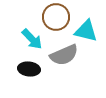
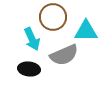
brown circle: moved 3 px left
cyan triangle: rotated 15 degrees counterclockwise
cyan arrow: rotated 20 degrees clockwise
